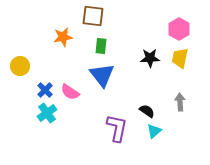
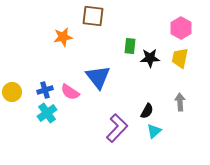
pink hexagon: moved 2 px right, 1 px up
green rectangle: moved 29 px right
yellow circle: moved 8 px left, 26 px down
blue triangle: moved 4 px left, 2 px down
blue cross: rotated 28 degrees clockwise
black semicircle: rotated 84 degrees clockwise
purple L-shape: rotated 32 degrees clockwise
